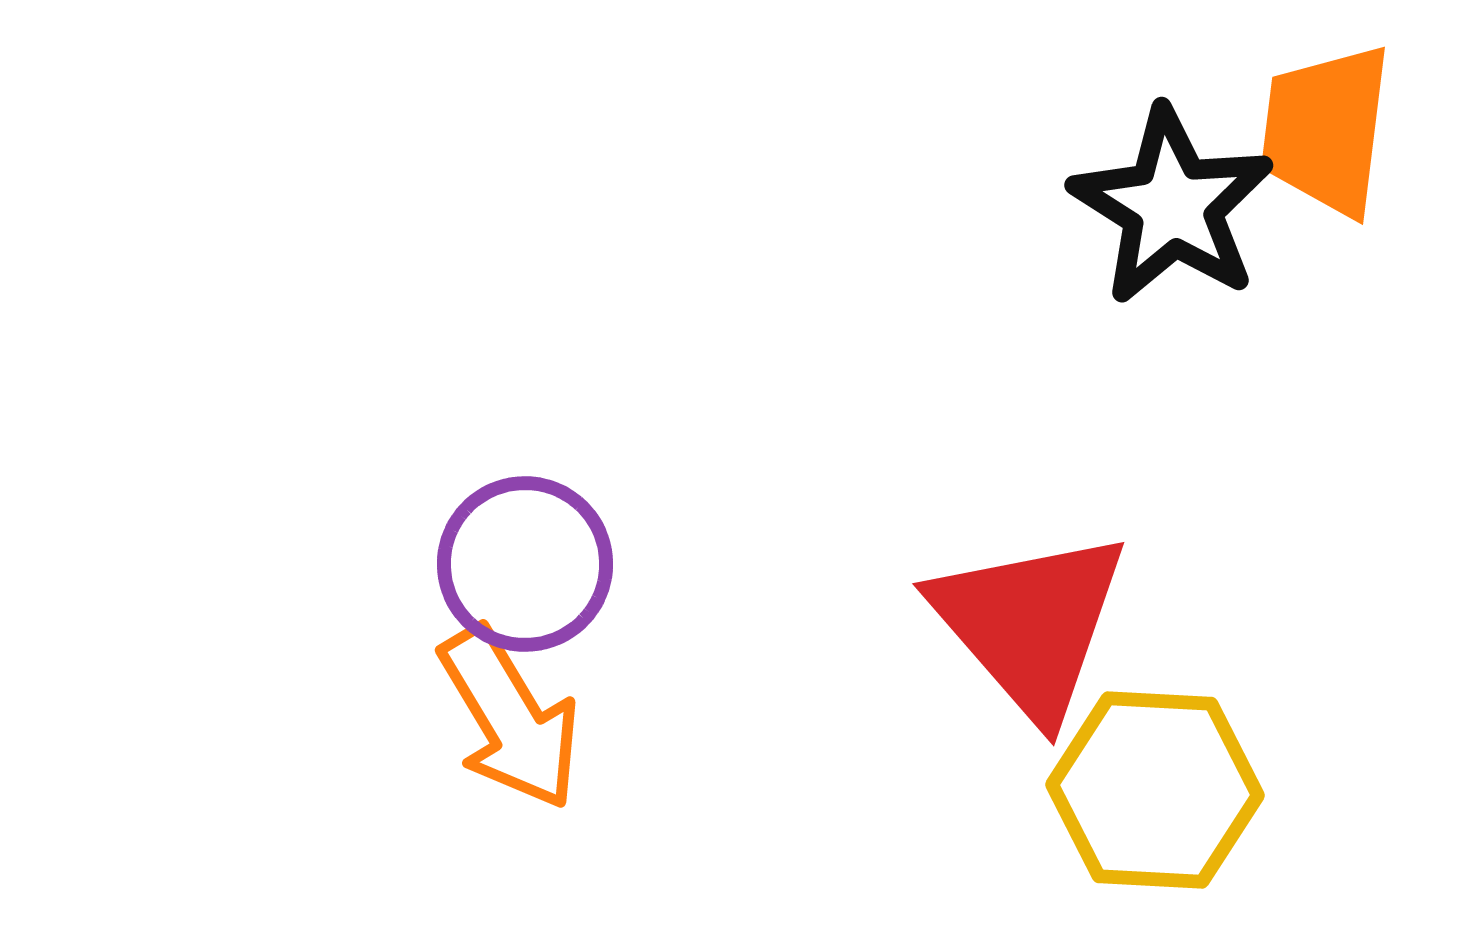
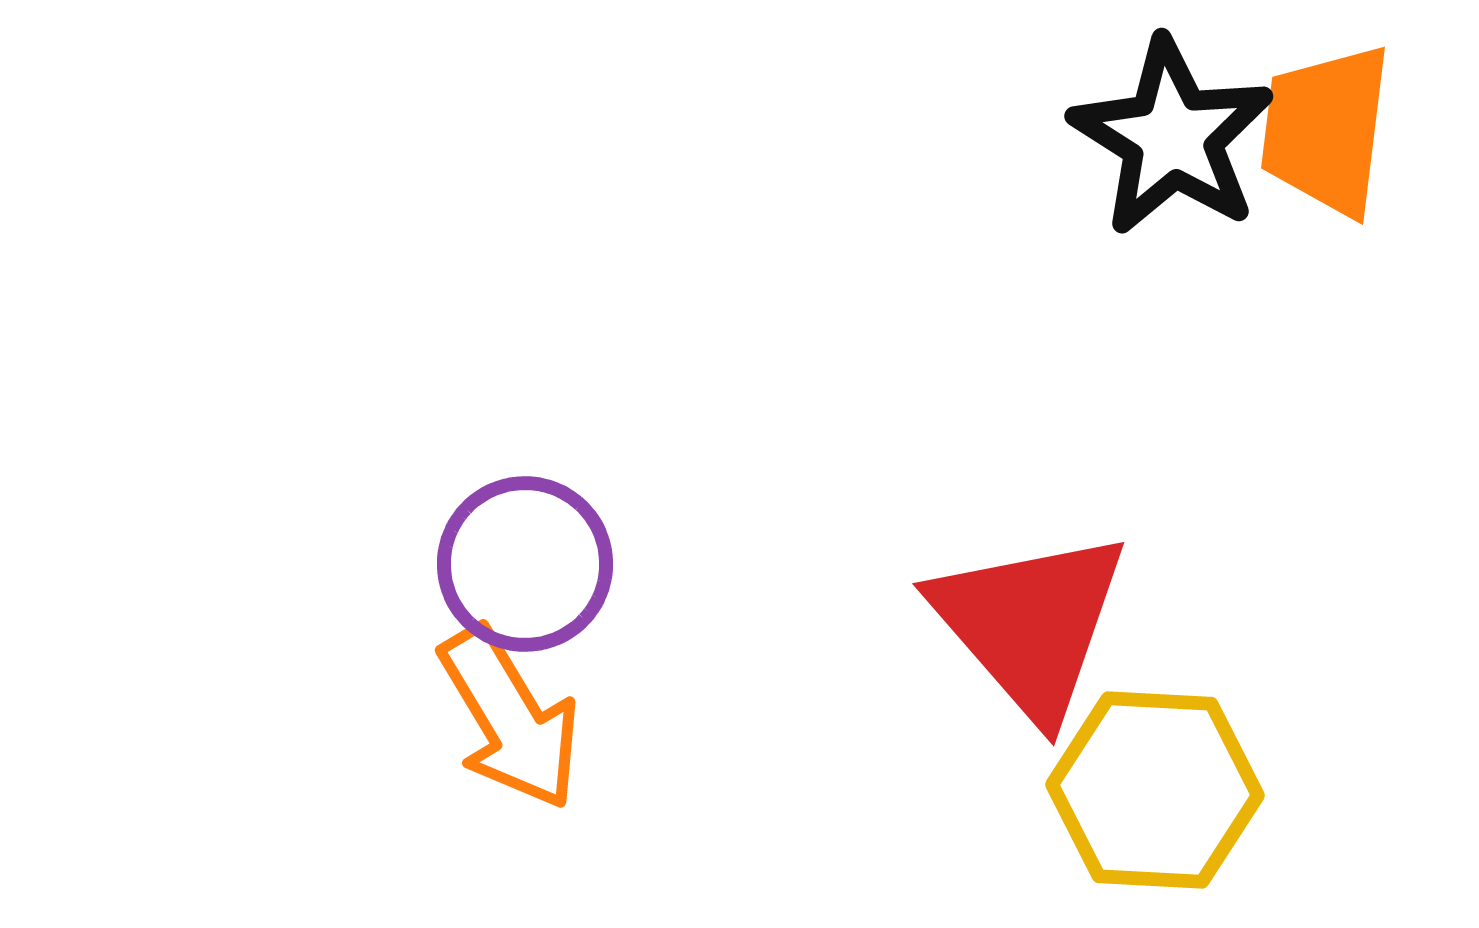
black star: moved 69 px up
